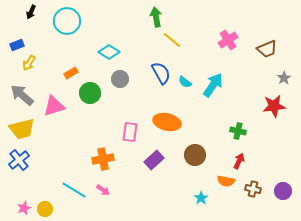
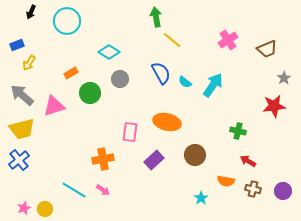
red arrow: moved 9 px right; rotated 84 degrees counterclockwise
